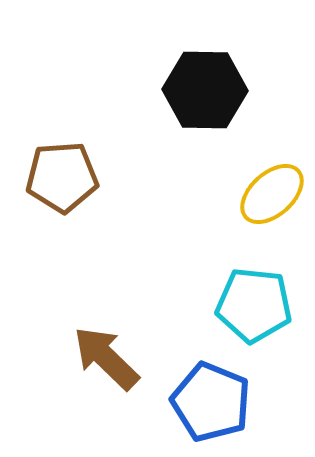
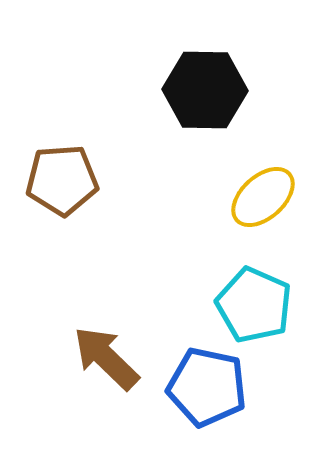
brown pentagon: moved 3 px down
yellow ellipse: moved 9 px left, 3 px down
cyan pentagon: rotated 18 degrees clockwise
blue pentagon: moved 4 px left, 15 px up; rotated 10 degrees counterclockwise
